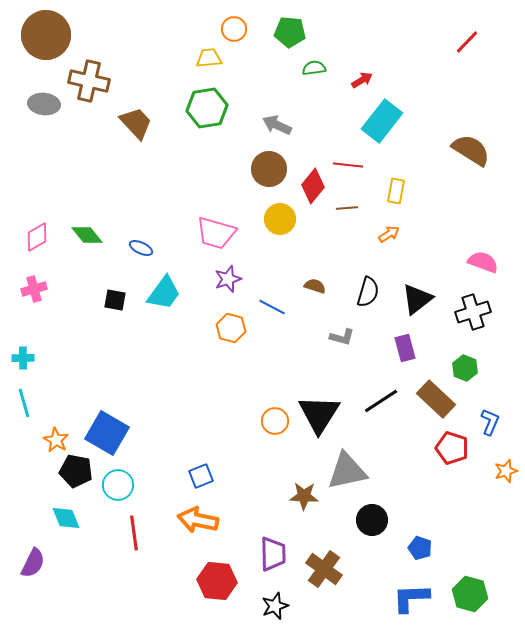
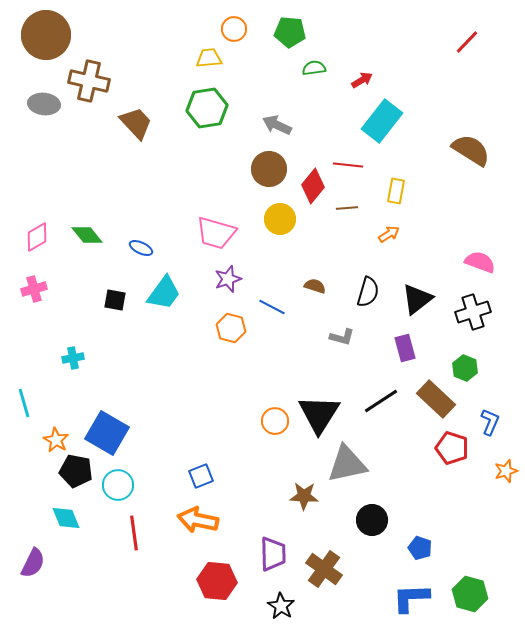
pink semicircle at (483, 262): moved 3 px left
cyan cross at (23, 358): moved 50 px right; rotated 10 degrees counterclockwise
gray triangle at (347, 471): moved 7 px up
black star at (275, 606): moved 6 px right; rotated 20 degrees counterclockwise
